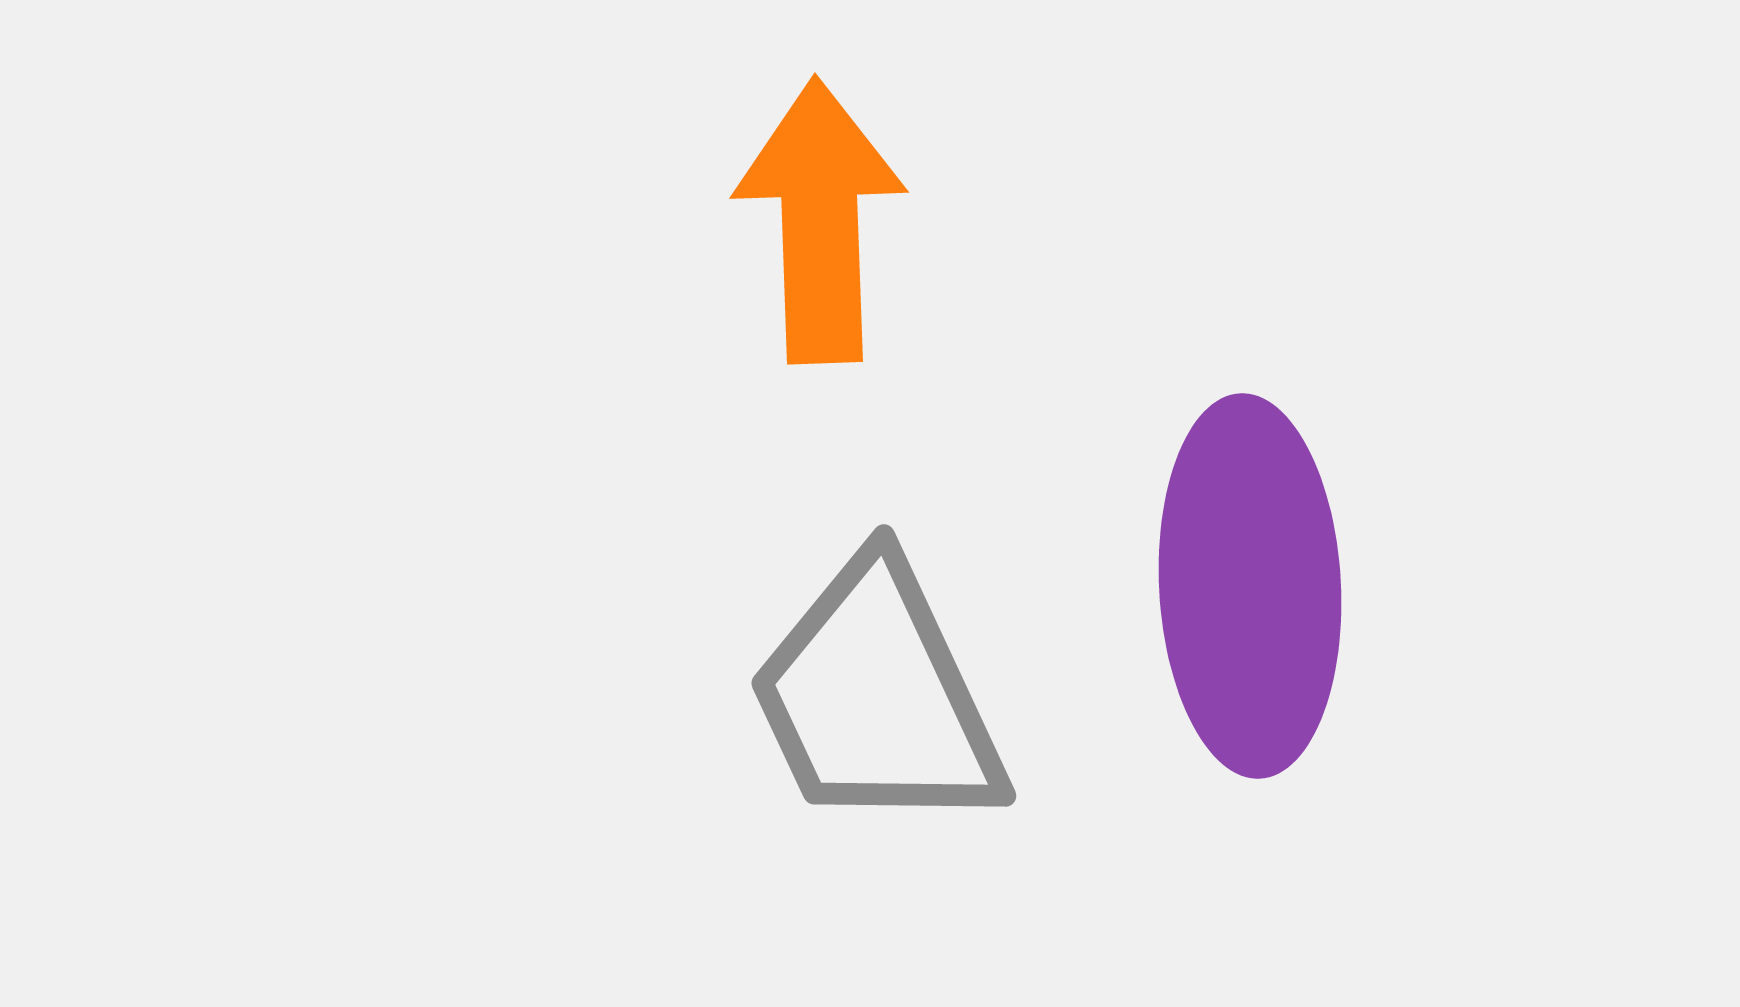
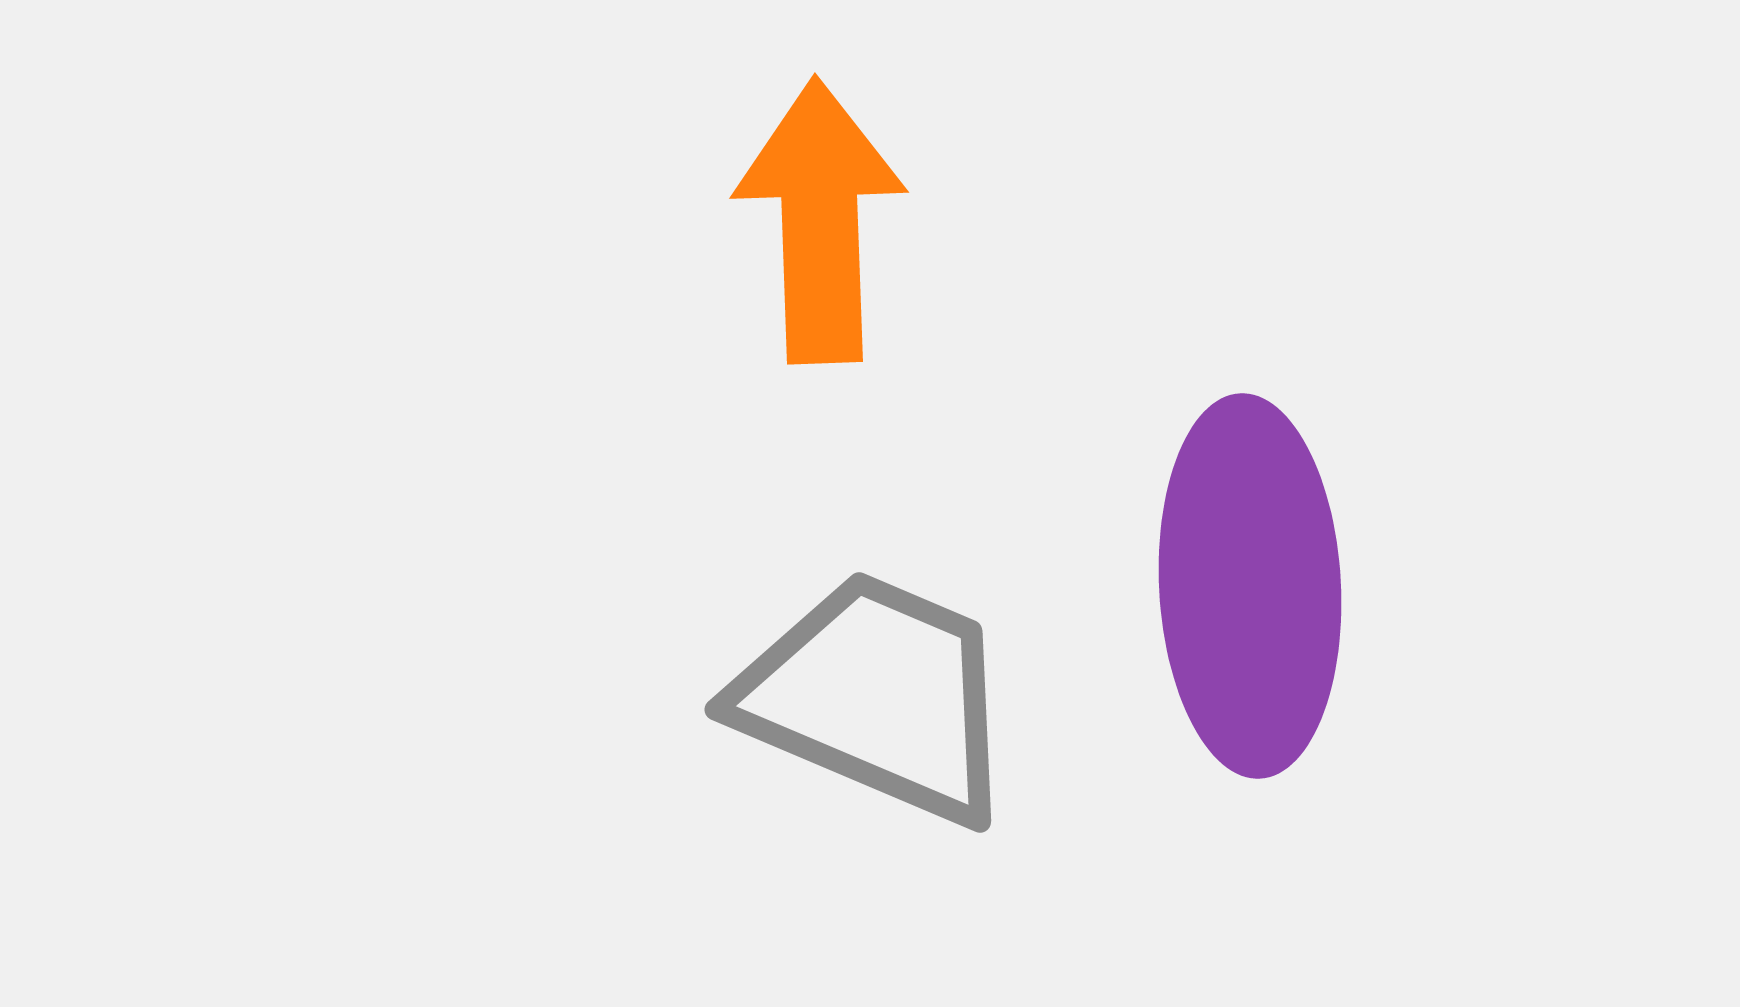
gray trapezoid: rotated 138 degrees clockwise
